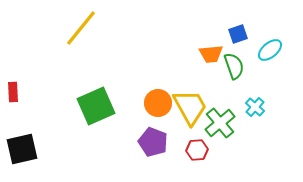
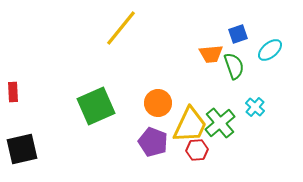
yellow line: moved 40 px right
yellow trapezoid: moved 18 px down; rotated 54 degrees clockwise
